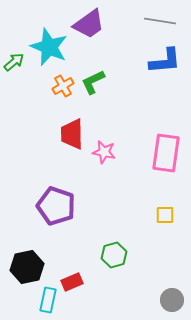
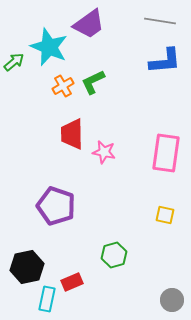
yellow square: rotated 12 degrees clockwise
cyan rectangle: moved 1 px left, 1 px up
